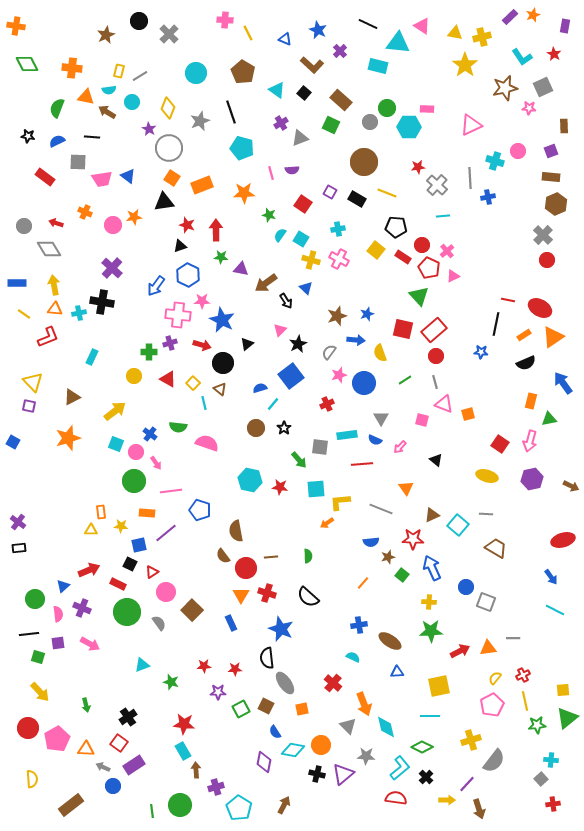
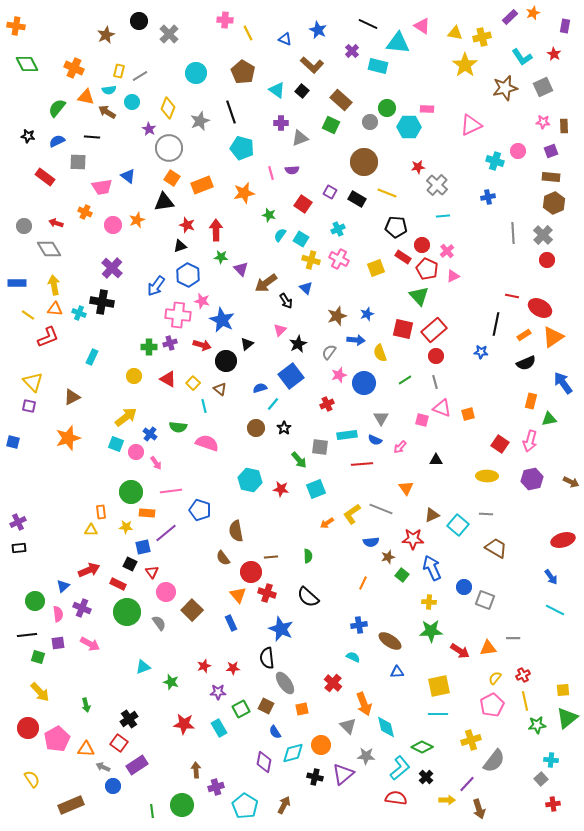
orange star at (533, 15): moved 2 px up
purple cross at (340, 51): moved 12 px right
orange cross at (72, 68): moved 2 px right; rotated 18 degrees clockwise
black square at (304, 93): moved 2 px left, 2 px up
green semicircle at (57, 108): rotated 18 degrees clockwise
pink star at (529, 108): moved 14 px right, 14 px down
purple cross at (281, 123): rotated 32 degrees clockwise
gray line at (470, 178): moved 43 px right, 55 px down
pink trapezoid at (102, 179): moved 8 px down
orange star at (244, 193): rotated 10 degrees counterclockwise
brown hexagon at (556, 204): moved 2 px left, 1 px up
orange star at (134, 217): moved 3 px right, 3 px down; rotated 14 degrees counterclockwise
cyan cross at (338, 229): rotated 16 degrees counterclockwise
yellow square at (376, 250): moved 18 px down; rotated 30 degrees clockwise
red pentagon at (429, 268): moved 2 px left, 1 px down
purple triangle at (241, 269): rotated 35 degrees clockwise
red line at (508, 300): moved 4 px right, 4 px up
pink star at (202, 301): rotated 14 degrees clockwise
cyan cross at (79, 313): rotated 32 degrees clockwise
yellow line at (24, 314): moved 4 px right, 1 px down
green cross at (149, 352): moved 5 px up
black circle at (223, 363): moved 3 px right, 2 px up
cyan line at (204, 403): moved 3 px down
pink triangle at (444, 404): moved 2 px left, 4 px down
yellow arrow at (115, 411): moved 11 px right, 6 px down
blue square at (13, 442): rotated 16 degrees counterclockwise
black triangle at (436, 460): rotated 40 degrees counterclockwise
yellow ellipse at (487, 476): rotated 15 degrees counterclockwise
green circle at (134, 481): moved 3 px left, 11 px down
brown arrow at (571, 486): moved 4 px up
red star at (280, 487): moved 1 px right, 2 px down
cyan square at (316, 489): rotated 18 degrees counterclockwise
yellow L-shape at (340, 502): moved 12 px right, 12 px down; rotated 30 degrees counterclockwise
purple cross at (18, 522): rotated 28 degrees clockwise
yellow star at (121, 526): moved 5 px right, 1 px down
blue square at (139, 545): moved 4 px right, 2 px down
brown semicircle at (223, 556): moved 2 px down
red circle at (246, 568): moved 5 px right, 4 px down
red triangle at (152, 572): rotated 32 degrees counterclockwise
orange line at (363, 583): rotated 16 degrees counterclockwise
blue circle at (466, 587): moved 2 px left
orange triangle at (241, 595): moved 3 px left; rotated 12 degrees counterclockwise
green circle at (35, 599): moved 2 px down
gray square at (486, 602): moved 1 px left, 2 px up
black line at (29, 634): moved 2 px left, 1 px down
red arrow at (460, 651): rotated 60 degrees clockwise
cyan triangle at (142, 665): moved 1 px right, 2 px down
red star at (204, 666): rotated 16 degrees counterclockwise
red star at (235, 669): moved 2 px left, 1 px up
cyan line at (430, 716): moved 8 px right, 2 px up
black cross at (128, 717): moved 1 px right, 2 px down
cyan diamond at (293, 750): moved 3 px down; rotated 25 degrees counterclockwise
cyan rectangle at (183, 751): moved 36 px right, 23 px up
purple rectangle at (134, 765): moved 3 px right
black cross at (317, 774): moved 2 px left, 3 px down
yellow semicircle at (32, 779): rotated 30 degrees counterclockwise
brown rectangle at (71, 805): rotated 15 degrees clockwise
green circle at (180, 805): moved 2 px right
cyan pentagon at (239, 808): moved 6 px right, 2 px up
